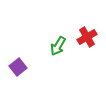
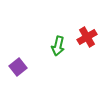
green arrow: rotated 18 degrees counterclockwise
